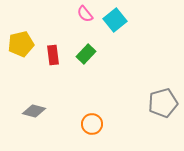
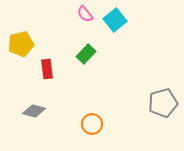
red rectangle: moved 6 px left, 14 px down
